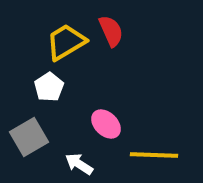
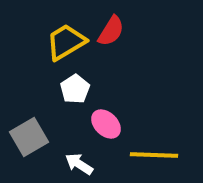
red semicircle: rotated 56 degrees clockwise
white pentagon: moved 26 px right, 2 px down
